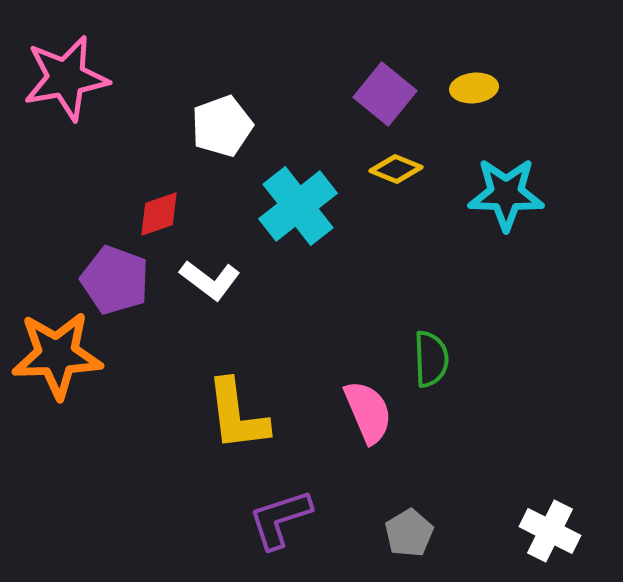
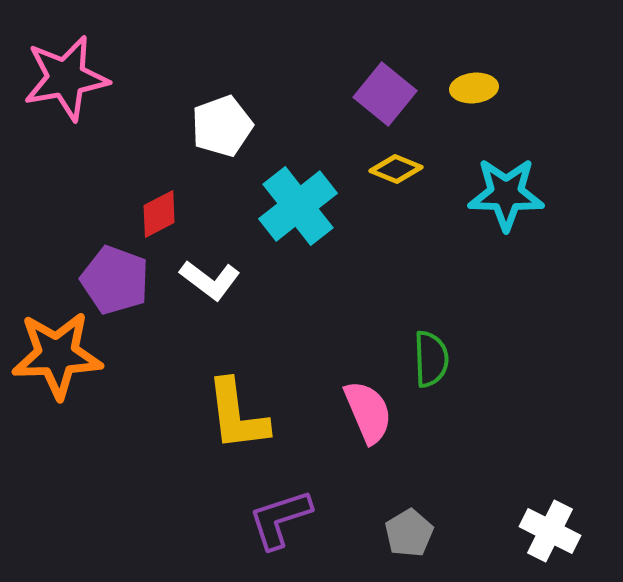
red diamond: rotated 9 degrees counterclockwise
